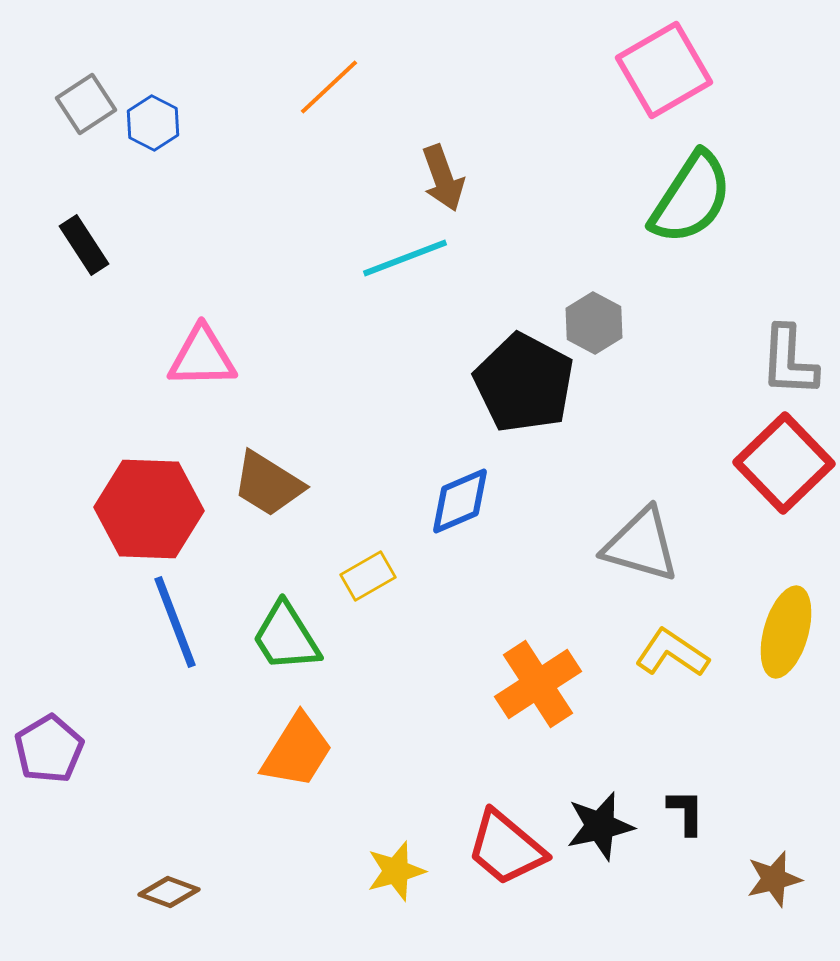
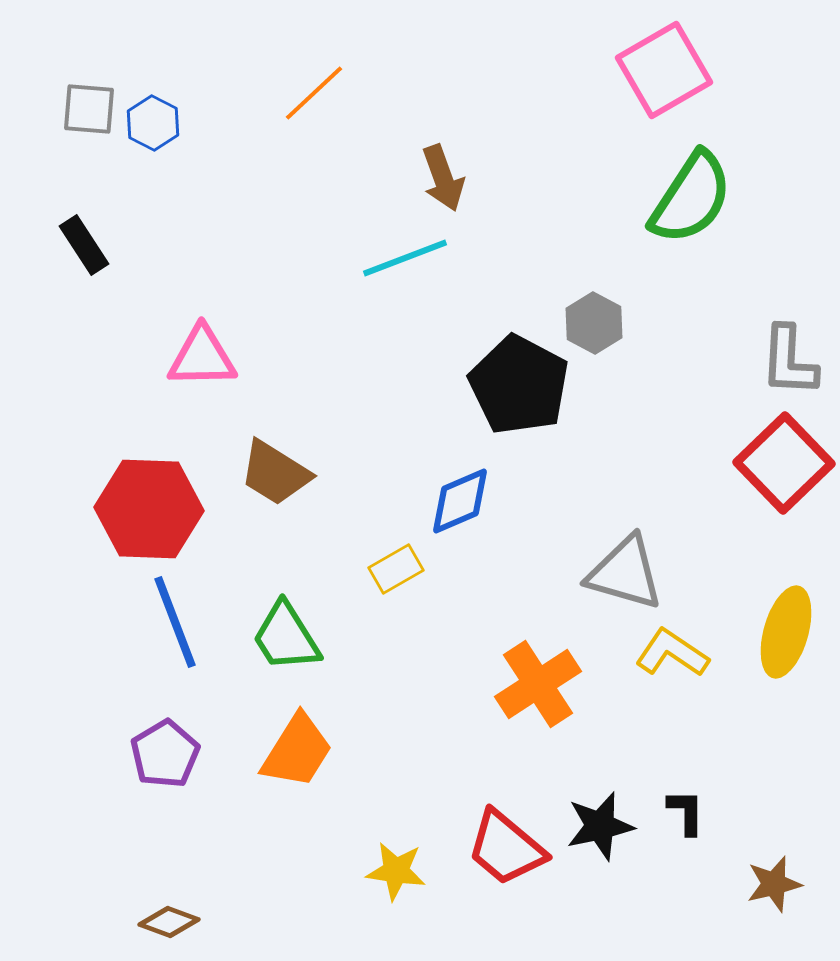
orange line: moved 15 px left, 6 px down
gray square: moved 3 px right, 5 px down; rotated 38 degrees clockwise
black pentagon: moved 5 px left, 2 px down
brown trapezoid: moved 7 px right, 11 px up
gray triangle: moved 16 px left, 28 px down
yellow rectangle: moved 28 px right, 7 px up
purple pentagon: moved 116 px right, 5 px down
yellow star: rotated 24 degrees clockwise
brown star: moved 5 px down
brown diamond: moved 30 px down
